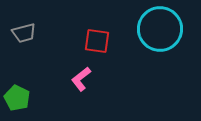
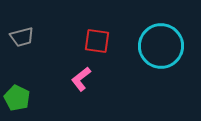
cyan circle: moved 1 px right, 17 px down
gray trapezoid: moved 2 px left, 4 px down
